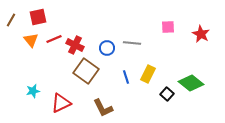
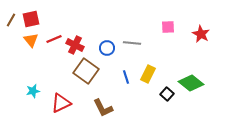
red square: moved 7 px left, 2 px down
